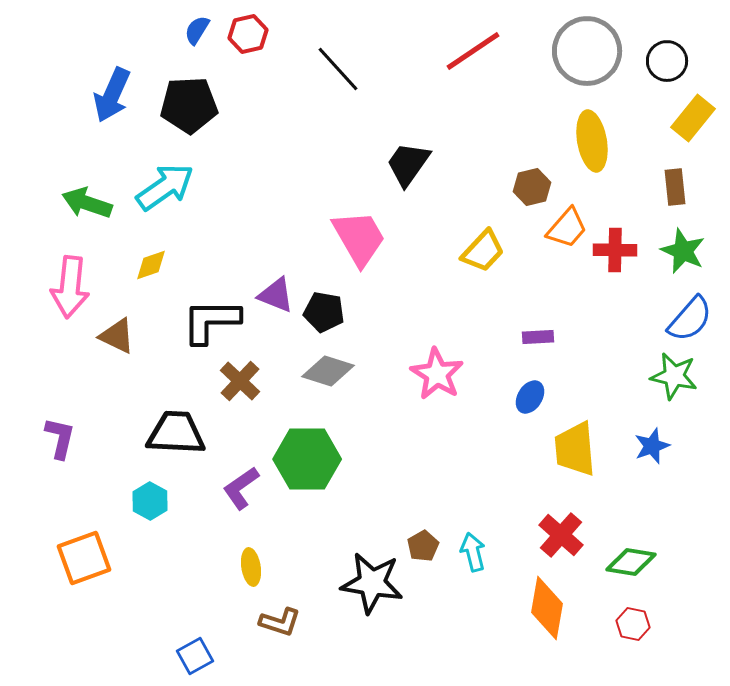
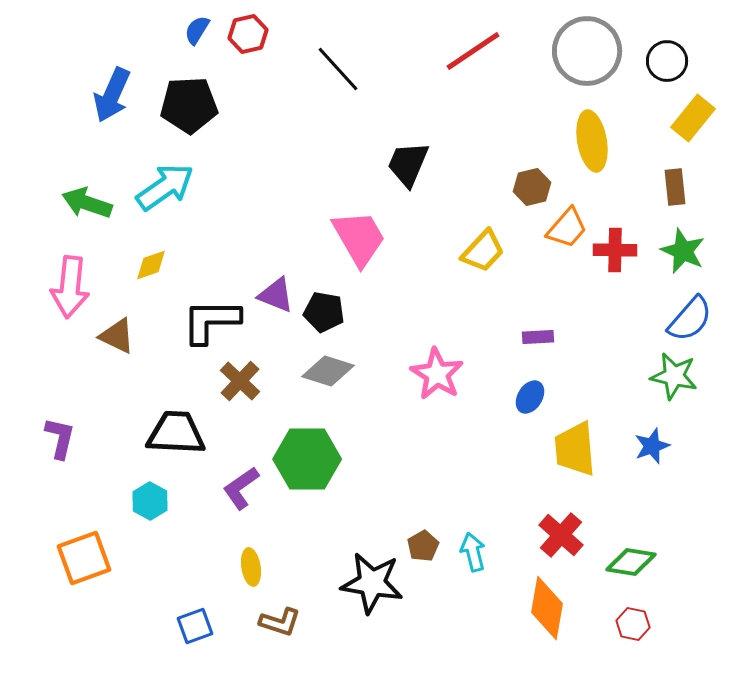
black trapezoid at (408, 164): rotated 12 degrees counterclockwise
blue square at (195, 656): moved 30 px up; rotated 9 degrees clockwise
